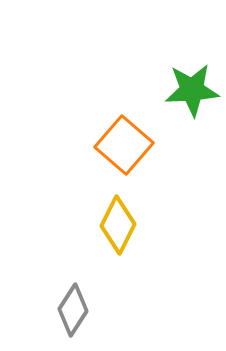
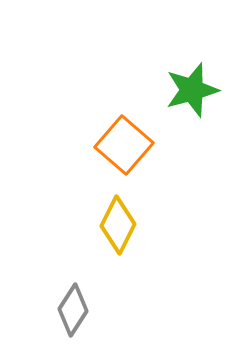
green star: rotated 12 degrees counterclockwise
